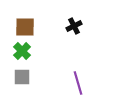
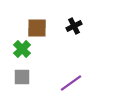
brown square: moved 12 px right, 1 px down
green cross: moved 2 px up
purple line: moved 7 px left; rotated 70 degrees clockwise
